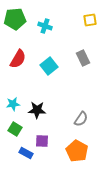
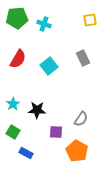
green pentagon: moved 2 px right, 1 px up
cyan cross: moved 1 px left, 2 px up
cyan star: rotated 24 degrees counterclockwise
green square: moved 2 px left, 3 px down
purple square: moved 14 px right, 9 px up
